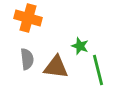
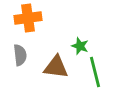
orange cross: rotated 24 degrees counterclockwise
gray semicircle: moved 7 px left, 4 px up
green line: moved 3 px left, 2 px down
